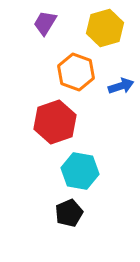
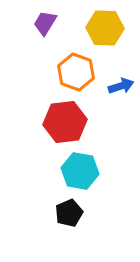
yellow hexagon: rotated 18 degrees clockwise
red hexagon: moved 10 px right; rotated 12 degrees clockwise
